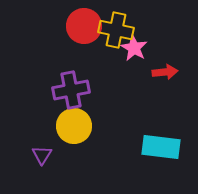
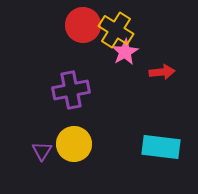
red circle: moved 1 px left, 1 px up
yellow cross: rotated 20 degrees clockwise
pink star: moved 9 px left, 4 px down; rotated 12 degrees clockwise
red arrow: moved 3 px left
yellow circle: moved 18 px down
purple triangle: moved 4 px up
